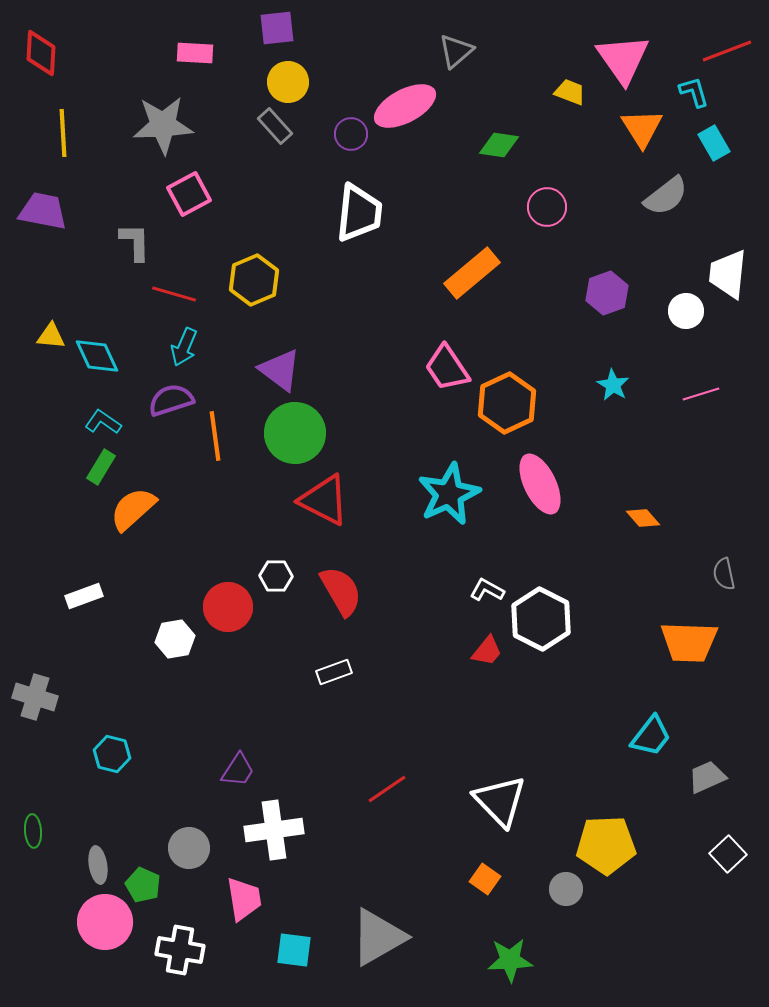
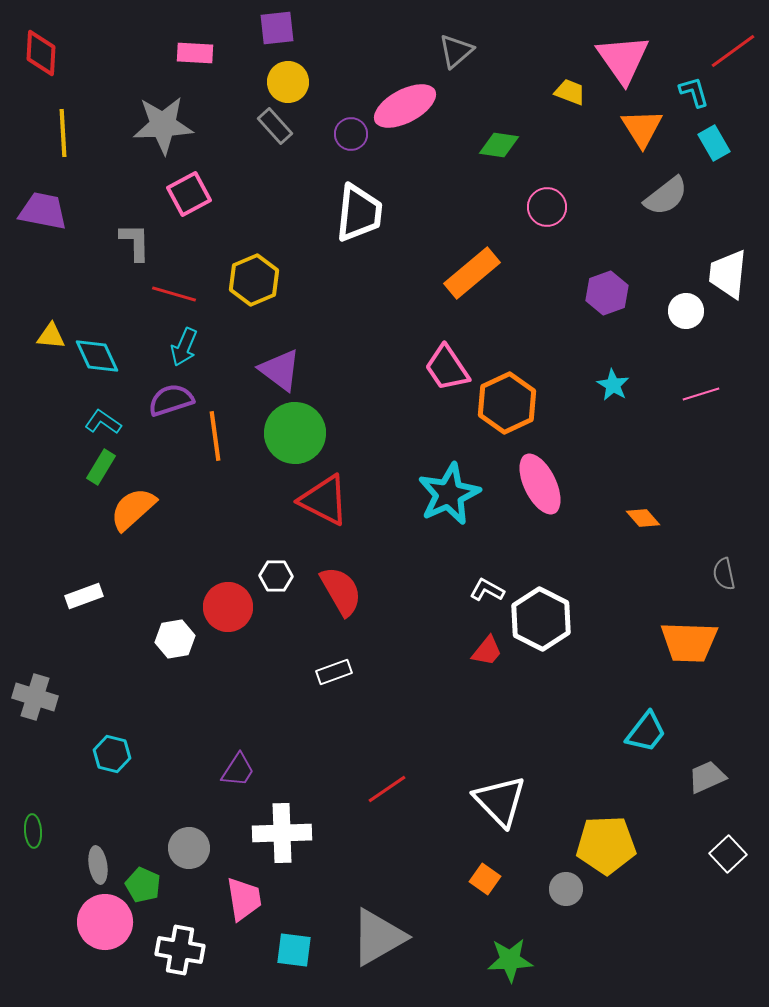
red line at (727, 51): moved 6 px right; rotated 15 degrees counterclockwise
cyan trapezoid at (651, 736): moved 5 px left, 4 px up
white cross at (274, 830): moved 8 px right, 3 px down; rotated 6 degrees clockwise
